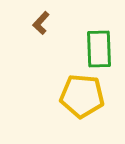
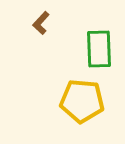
yellow pentagon: moved 5 px down
